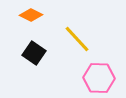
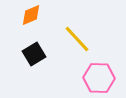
orange diamond: rotated 50 degrees counterclockwise
black square: moved 1 px down; rotated 25 degrees clockwise
